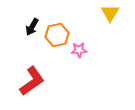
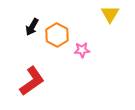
yellow triangle: moved 1 px down
orange hexagon: rotated 20 degrees counterclockwise
pink star: moved 3 px right
